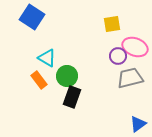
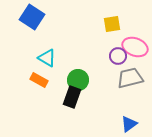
green circle: moved 11 px right, 4 px down
orange rectangle: rotated 24 degrees counterclockwise
blue triangle: moved 9 px left
